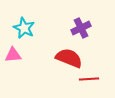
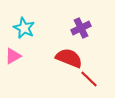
pink triangle: moved 1 px down; rotated 24 degrees counterclockwise
red line: rotated 48 degrees clockwise
